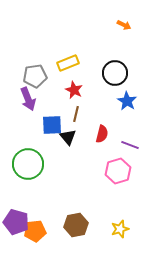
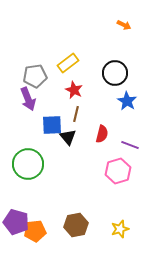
yellow rectangle: rotated 15 degrees counterclockwise
